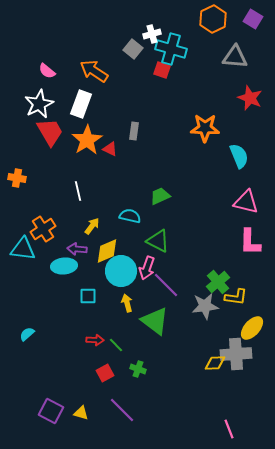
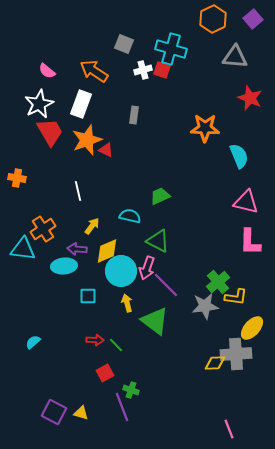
purple square at (253, 19): rotated 18 degrees clockwise
white cross at (152, 34): moved 9 px left, 36 px down
gray square at (133, 49): moved 9 px left, 5 px up; rotated 18 degrees counterclockwise
gray rectangle at (134, 131): moved 16 px up
orange star at (87, 140): rotated 12 degrees clockwise
red triangle at (110, 149): moved 4 px left, 1 px down
cyan semicircle at (27, 334): moved 6 px right, 8 px down
green cross at (138, 369): moved 7 px left, 21 px down
purple line at (122, 410): moved 3 px up; rotated 24 degrees clockwise
purple square at (51, 411): moved 3 px right, 1 px down
